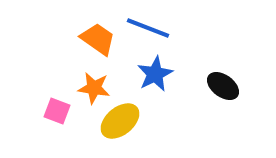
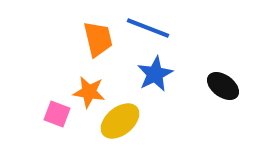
orange trapezoid: rotated 42 degrees clockwise
orange star: moved 5 px left, 4 px down
pink square: moved 3 px down
